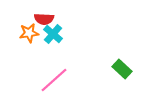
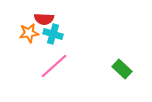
cyan cross: rotated 24 degrees counterclockwise
pink line: moved 14 px up
